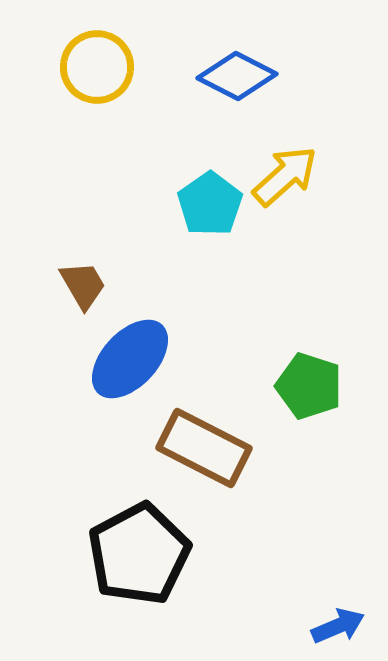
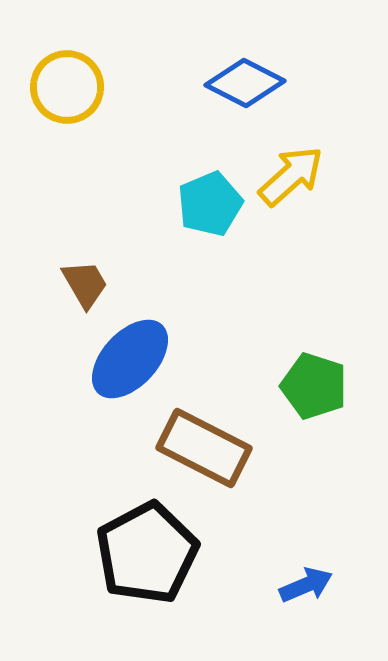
yellow circle: moved 30 px left, 20 px down
blue diamond: moved 8 px right, 7 px down
yellow arrow: moved 6 px right
cyan pentagon: rotated 12 degrees clockwise
brown trapezoid: moved 2 px right, 1 px up
green pentagon: moved 5 px right
black pentagon: moved 8 px right, 1 px up
blue arrow: moved 32 px left, 41 px up
